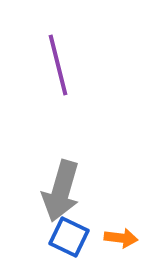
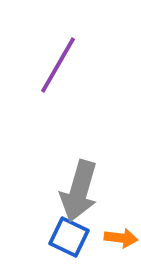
purple line: rotated 44 degrees clockwise
gray arrow: moved 18 px right
